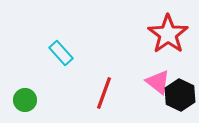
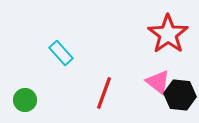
black hexagon: rotated 20 degrees counterclockwise
